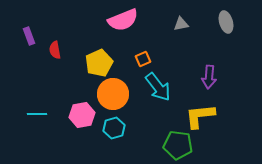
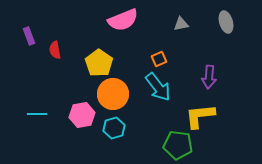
orange square: moved 16 px right
yellow pentagon: rotated 12 degrees counterclockwise
